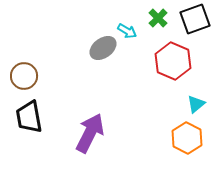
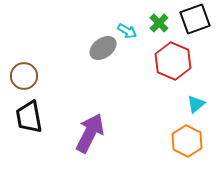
green cross: moved 1 px right, 5 px down
orange hexagon: moved 3 px down
